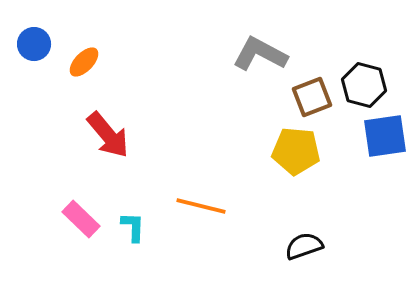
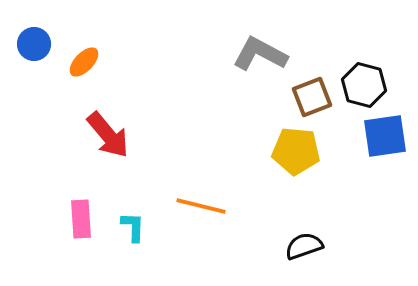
pink rectangle: rotated 42 degrees clockwise
